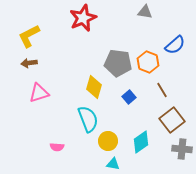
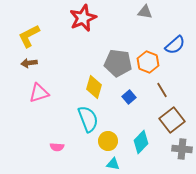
cyan diamond: rotated 10 degrees counterclockwise
